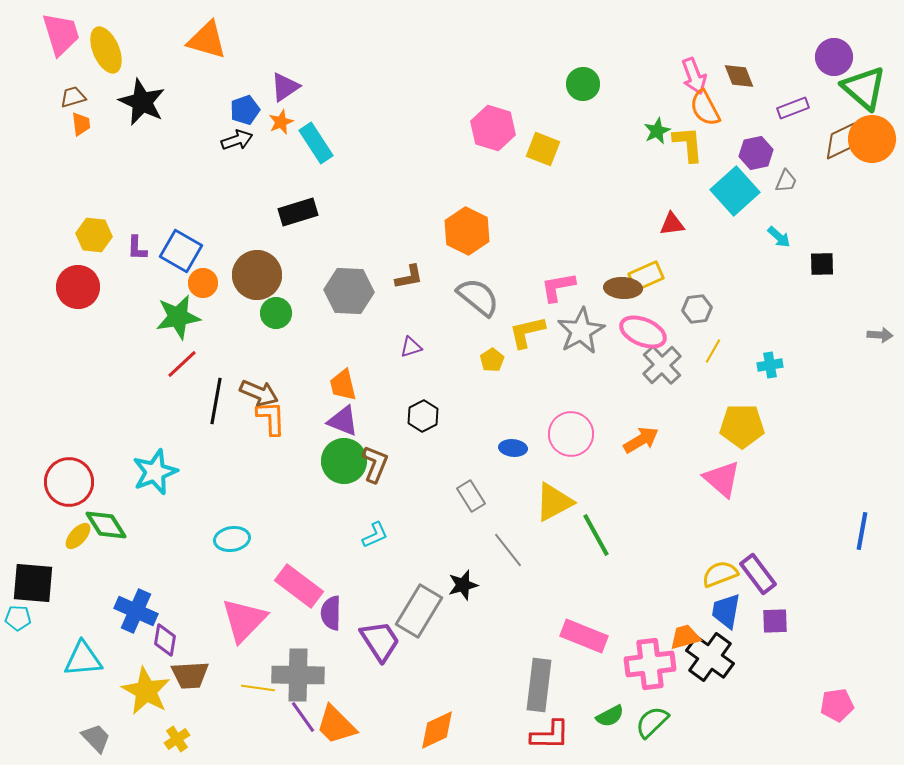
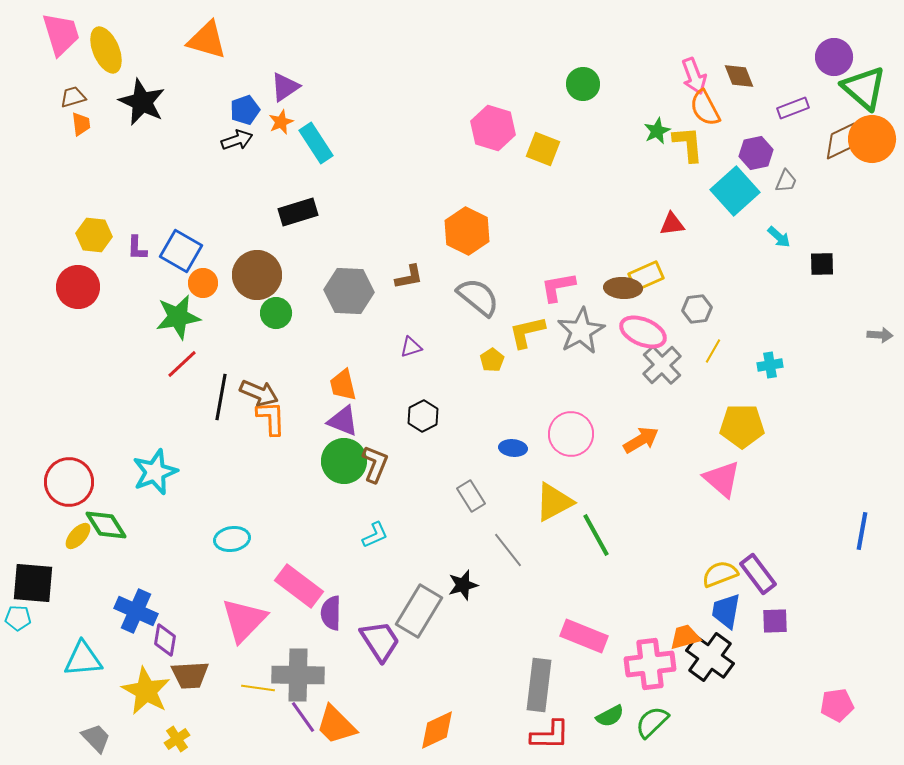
black line at (216, 401): moved 5 px right, 4 px up
